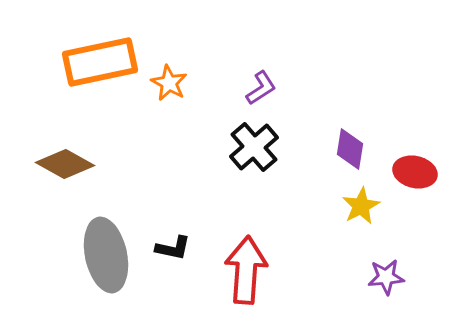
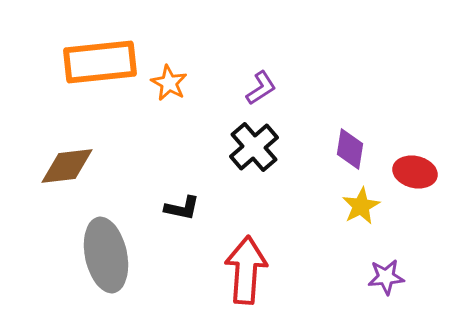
orange rectangle: rotated 6 degrees clockwise
brown diamond: moved 2 px right, 2 px down; rotated 36 degrees counterclockwise
black L-shape: moved 9 px right, 40 px up
